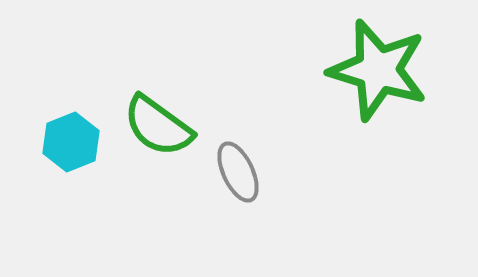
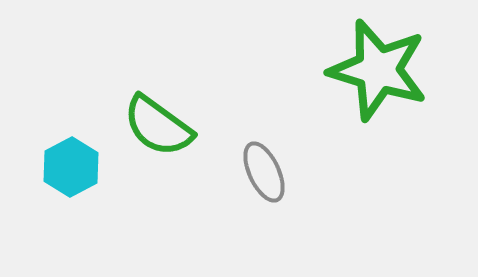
cyan hexagon: moved 25 px down; rotated 6 degrees counterclockwise
gray ellipse: moved 26 px right
